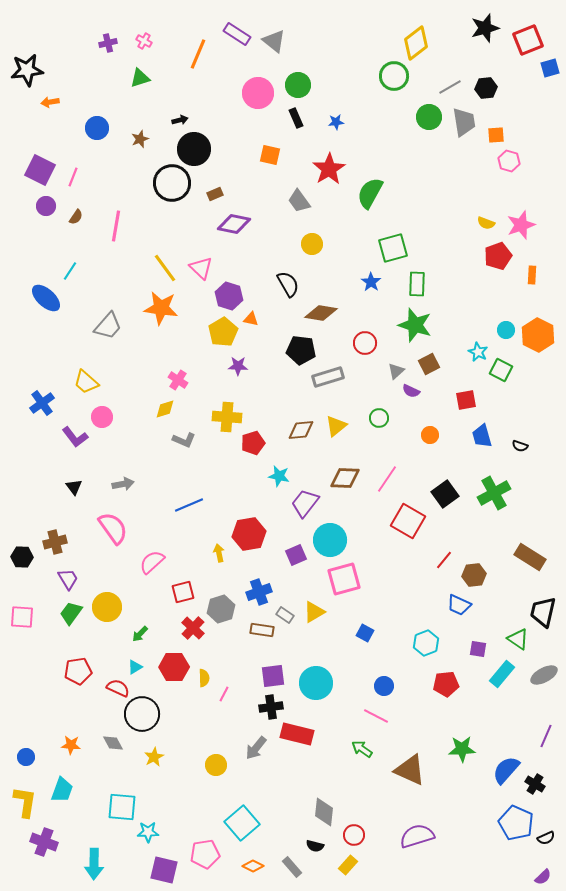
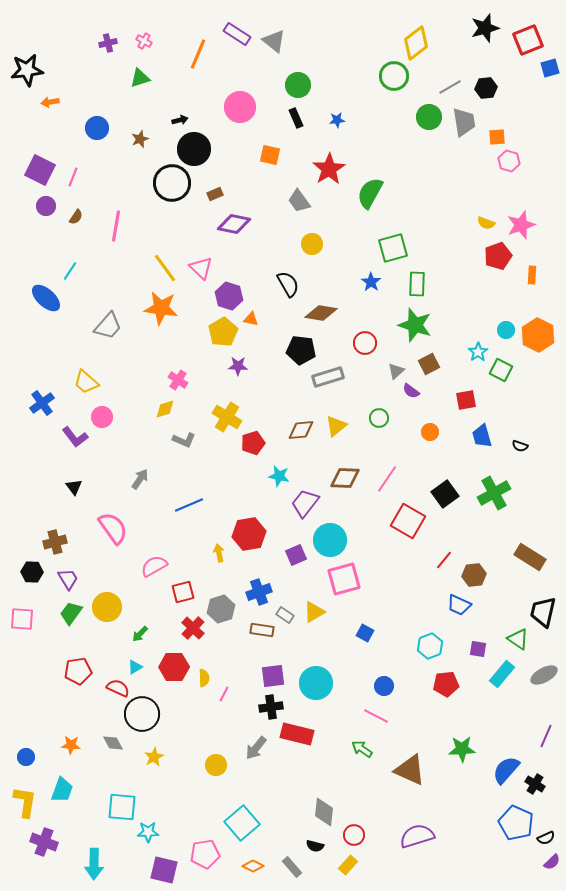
pink circle at (258, 93): moved 18 px left, 14 px down
blue star at (336, 122): moved 1 px right, 2 px up
orange square at (496, 135): moved 1 px right, 2 px down
cyan star at (478, 352): rotated 12 degrees clockwise
purple semicircle at (411, 391): rotated 12 degrees clockwise
yellow cross at (227, 417): rotated 28 degrees clockwise
orange circle at (430, 435): moved 3 px up
gray arrow at (123, 484): moved 17 px right, 5 px up; rotated 45 degrees counterclockwise
black hexagon at (22, 557): moved 10 px right, 15 px down
pink semicircle at (152, 562): moved 2 px right, 4 px down; rotated 12 degrees clockwise
pink square at (22, 617): moved 2 px down
cyan hexagon at (426, 643): moved 4 px right, 3 px down
purple semicircle at (543, 877): moved 9 px right, 15 px up
